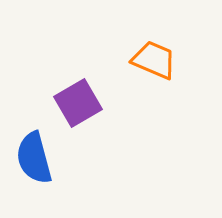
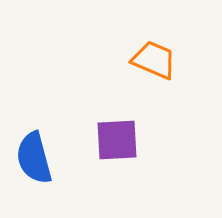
purple square: moved 39 px right, 37 px down; rotated 27 degrees clockwise
